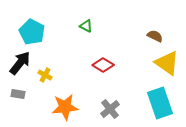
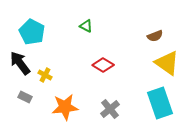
brown semicircle: rotated 133 degrees clockwise
black arrow: rotated 75 degrees counterclockwise
gray rectangle: moved 7 px right, 3 px down; rotated 16 degrees clockwise
